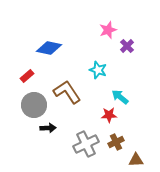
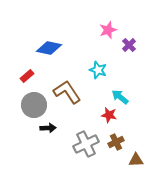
purple cross: moved 2 px right, 1 px up
red star: rotated 14 degrees clockwise
